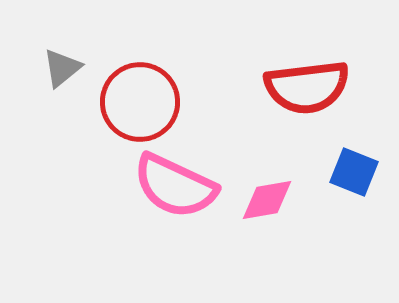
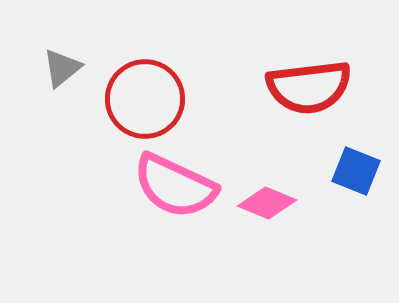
red semicircle: moved 2 px right
red circle: moved 5 px right, 3 px up
blue square: moved 2 px right, 1 px up
pink diamond: moved 3 px down; rotated 32 degrees clockwise
